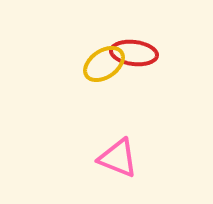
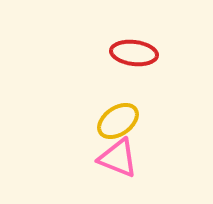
yellow ellipse: moved 14 px right, 57 px down
